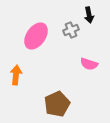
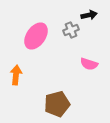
black arrow: rotated 91 degrees counterclockwise
brown pentagon: rotated 10 degrees clockwise
